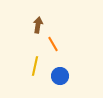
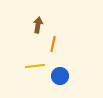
orange line: rotated 42 degrees clockwise
yellow line: rotated 72 degrees clockwise
